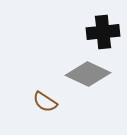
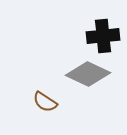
black cross: moved 4 px down
